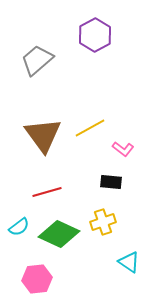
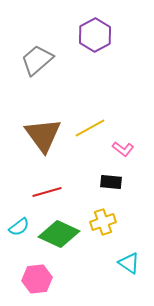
cyan triangle: moved 1 px down
